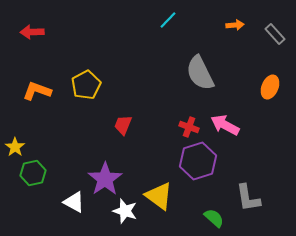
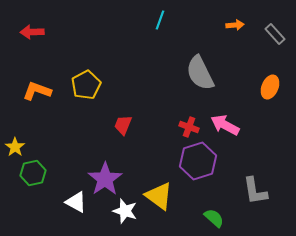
cyan line: moved 8 px left; rotated 24 degrees counterclockwise
gray L-shape: moved 7 px right, 7 px up
white triangle: moved 2 px right
